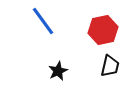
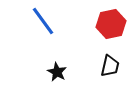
red hexagon: moved 8 px right, 6 px up
black star: moved 1 px left, 1 px down; rotated 18 degrees counterclockwise
